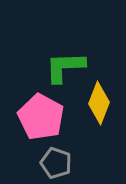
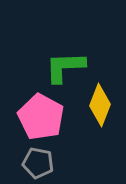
yellow diamond: moved 1 px right, 2 px down
gray pentagon: moved 18 px left; rotated 8 degrees counterclockwise
